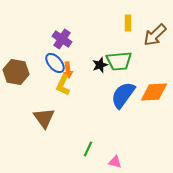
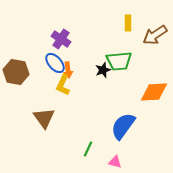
brown arrow: rotated 10 degrees clockwise
purple cross: moved 1 px left
black star: moved 3 px right, 5 px down
blue semicircle: moved 31 px down
